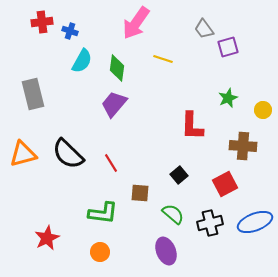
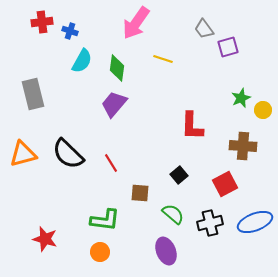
green star: moved 13 px right
green L-shape: moved 2 px right, 7 px down
red star: moved 2 px left, 1 px down; rotated 30 degrees counterclockwise
